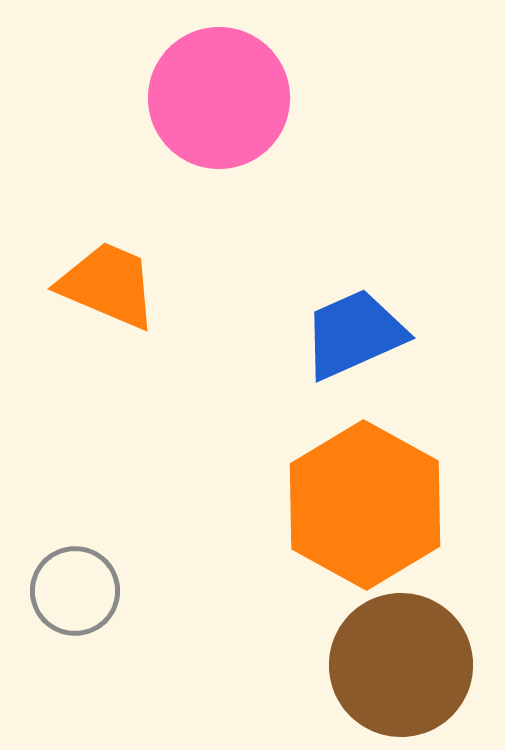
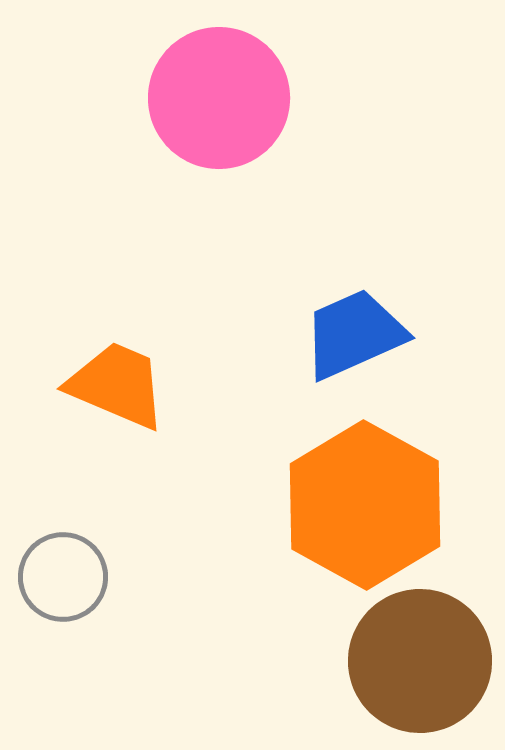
orange trapezoid: moved 9 px right, 100 px down
gray circle: moved 12 px left, 14 px up
brown circle: moved 19 px right, 4 px up
